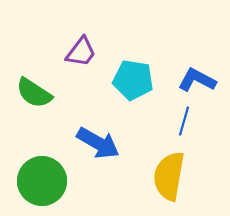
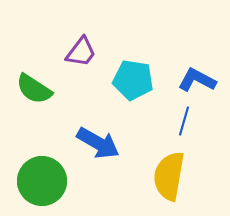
green semicircle: moved 4 px up
